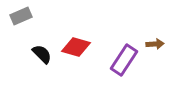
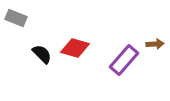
gray rectangle: moved 5 px left, 2 px down; rotated 45 degrees clockwise
red diamond: moved 1 px left, 1 px down
purple rectangle: rotated 8 degrees clockwise
